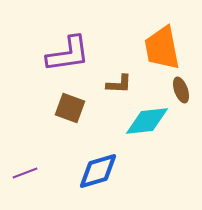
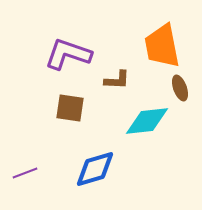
orange trapezoid: moved 2 px up
purple L-shape: rotated 153 degrees counterclockwise
brown L-shape: moved 2 px left, 4 px up
brown ellipse: moved 1 px left, 2 px up
brown square: rotated 12 degrees counterclockwise
blue diamond: moved 3 px left, 2 px up
